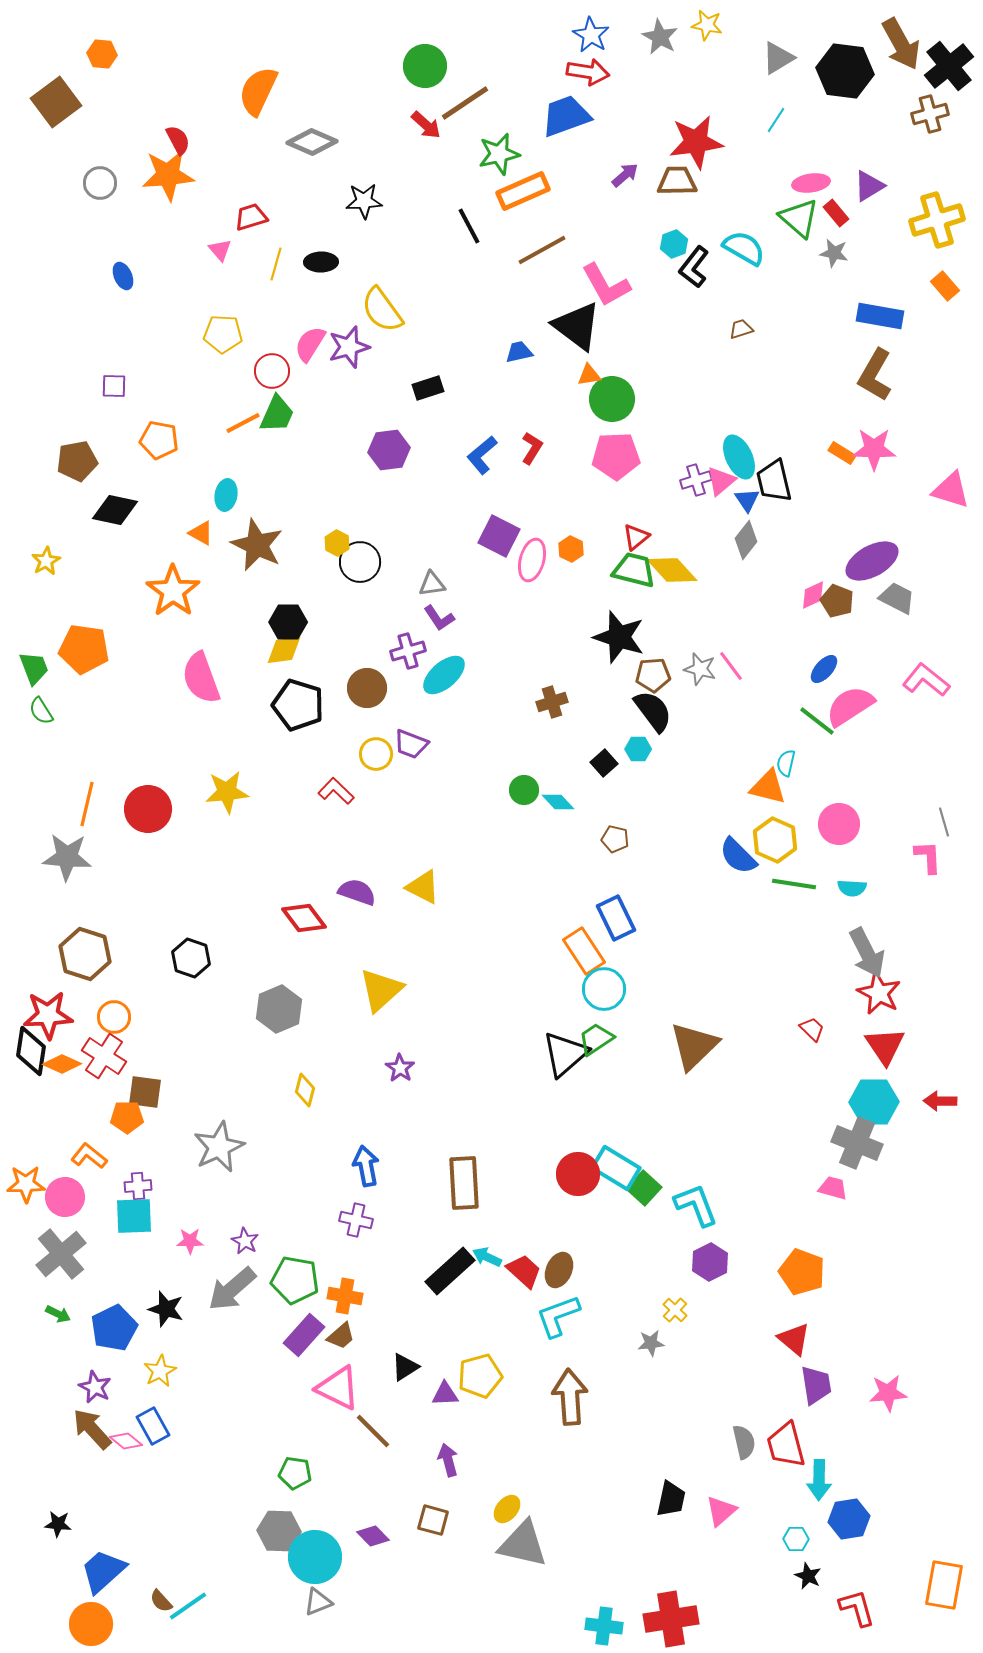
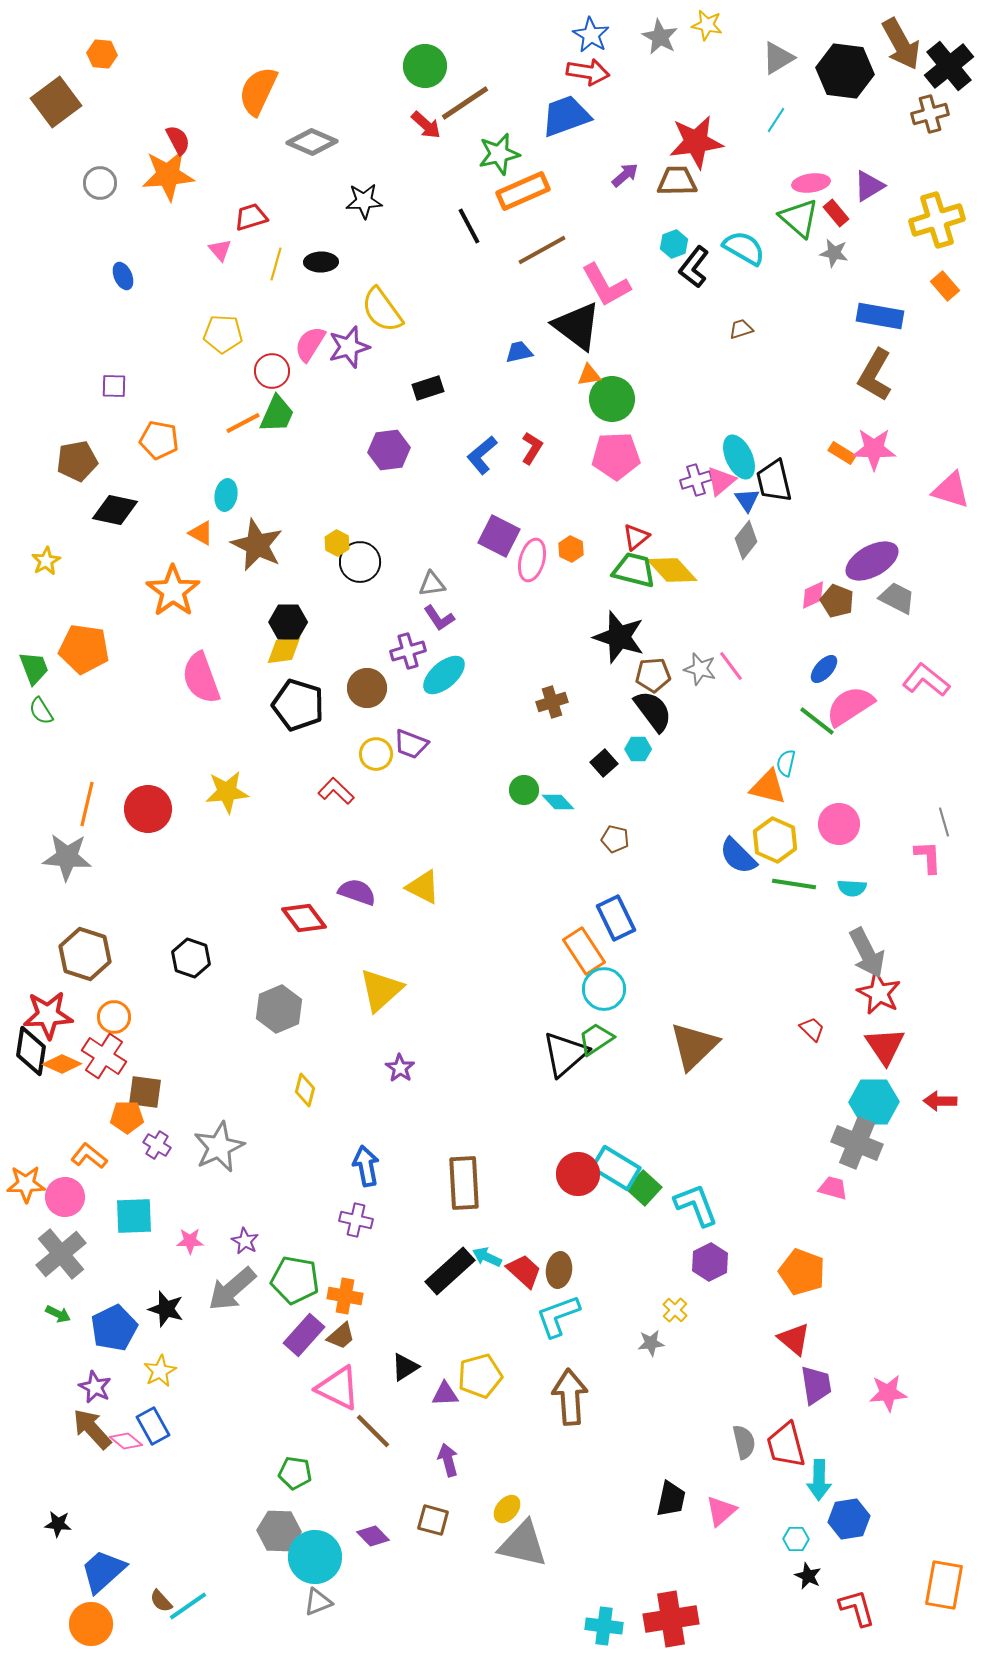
purple cross at (138, 1186): moved 19 px right, 41 px up; rotated 36 degrees clockwise
brown ellipse at (559, 1270): rotated 16 degrees counterclockwise
